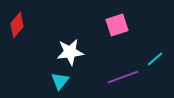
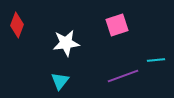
red diamond: rotated 20 degrees counterclockwise
white star: moved 4 px left, 9 px up
cyan line: moved 1 px right, 1 px down; rotated 36 degrees clockwise
purple line: moved 1 px up
